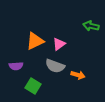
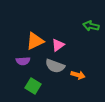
pink triangle: moved 1 px left, 1 px down
purple semicircle: moved 7 px right, 5 px up
